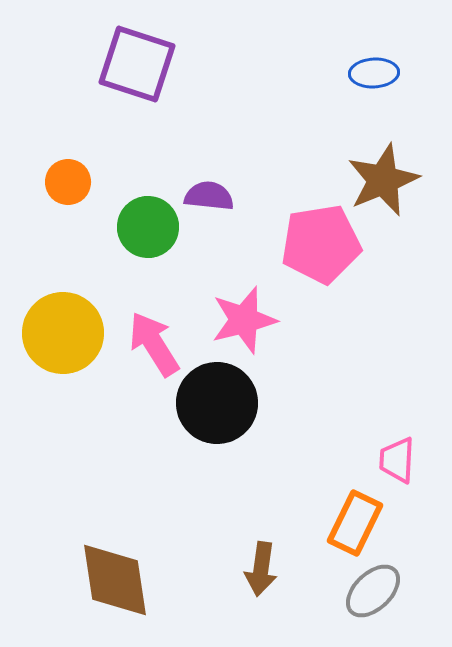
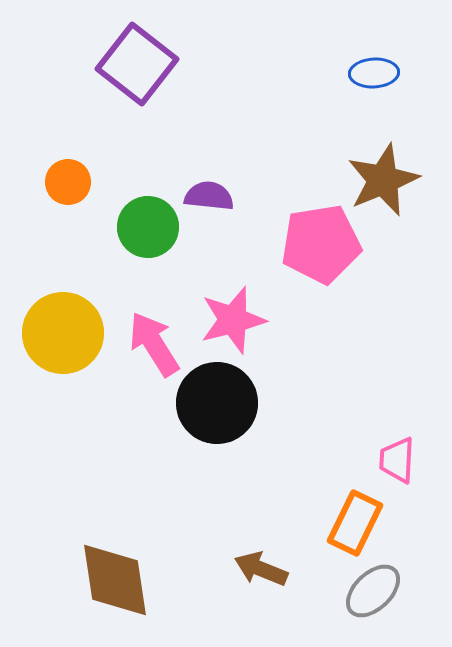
purple square: rotated 20 degrees clockwise
pink star: moved 11 px left
brown arrow: rotated 104 degrees clockwise
